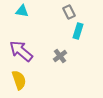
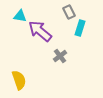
cyan triangle: moved 2 px left, 5 px down
cyan rectangle: moved 2 px right, 3 px up
purple arrow: moved 19 px right, 20 px up
